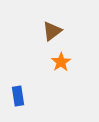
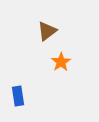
brown triangle: moved 5 px left
